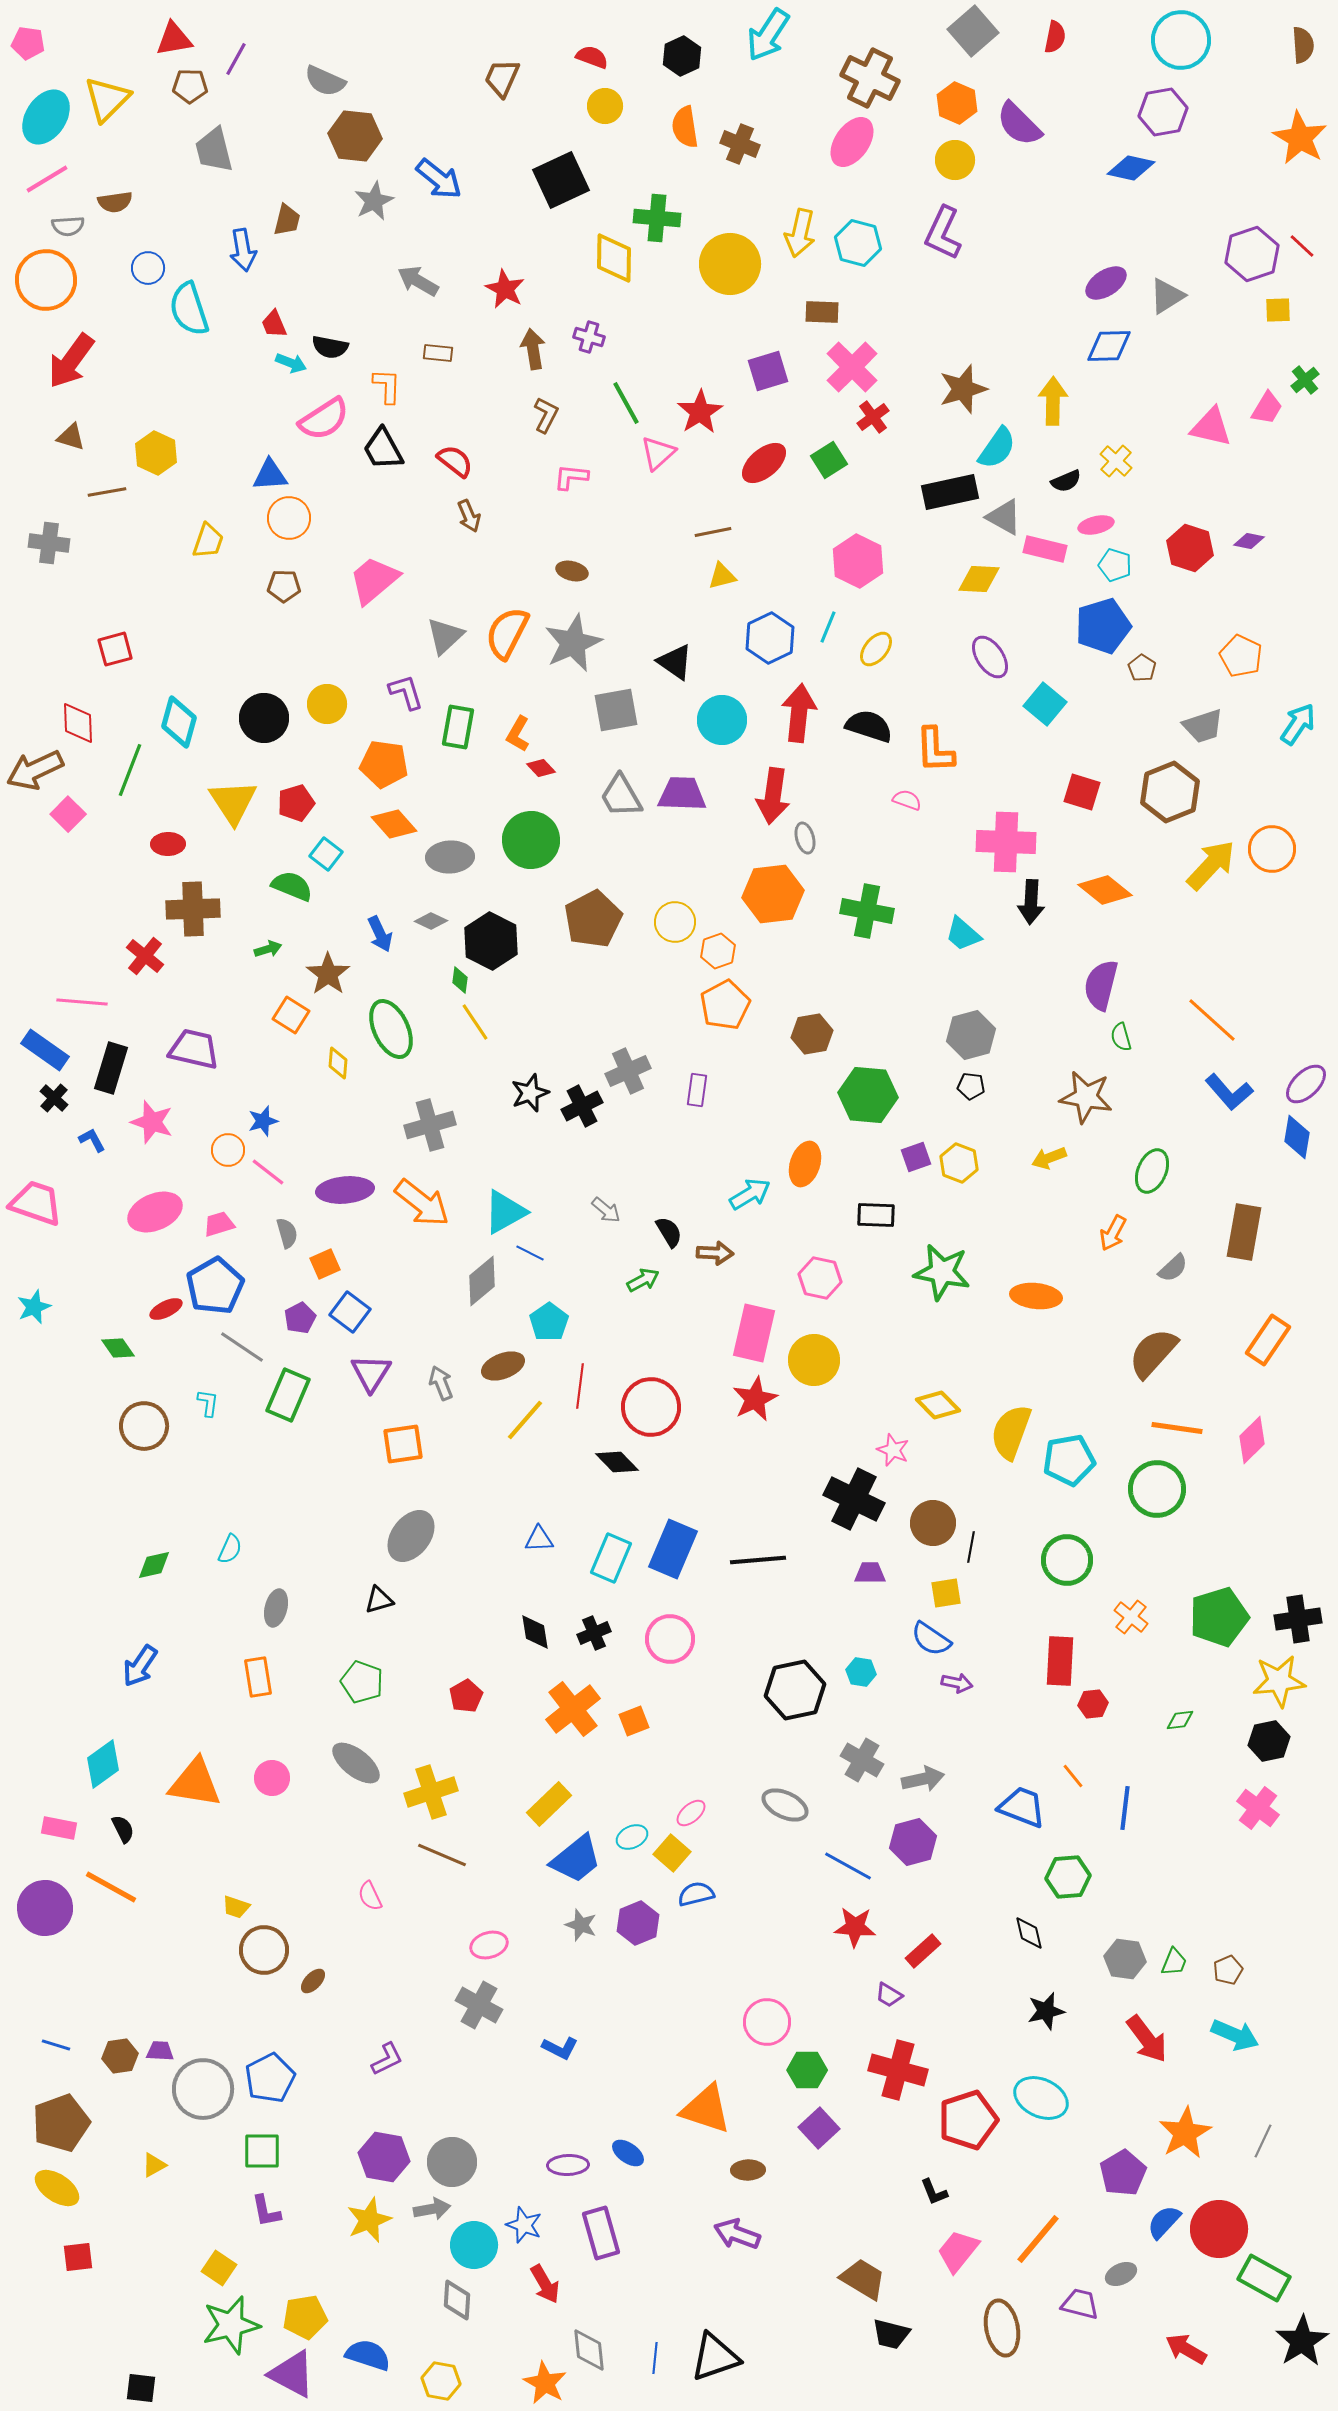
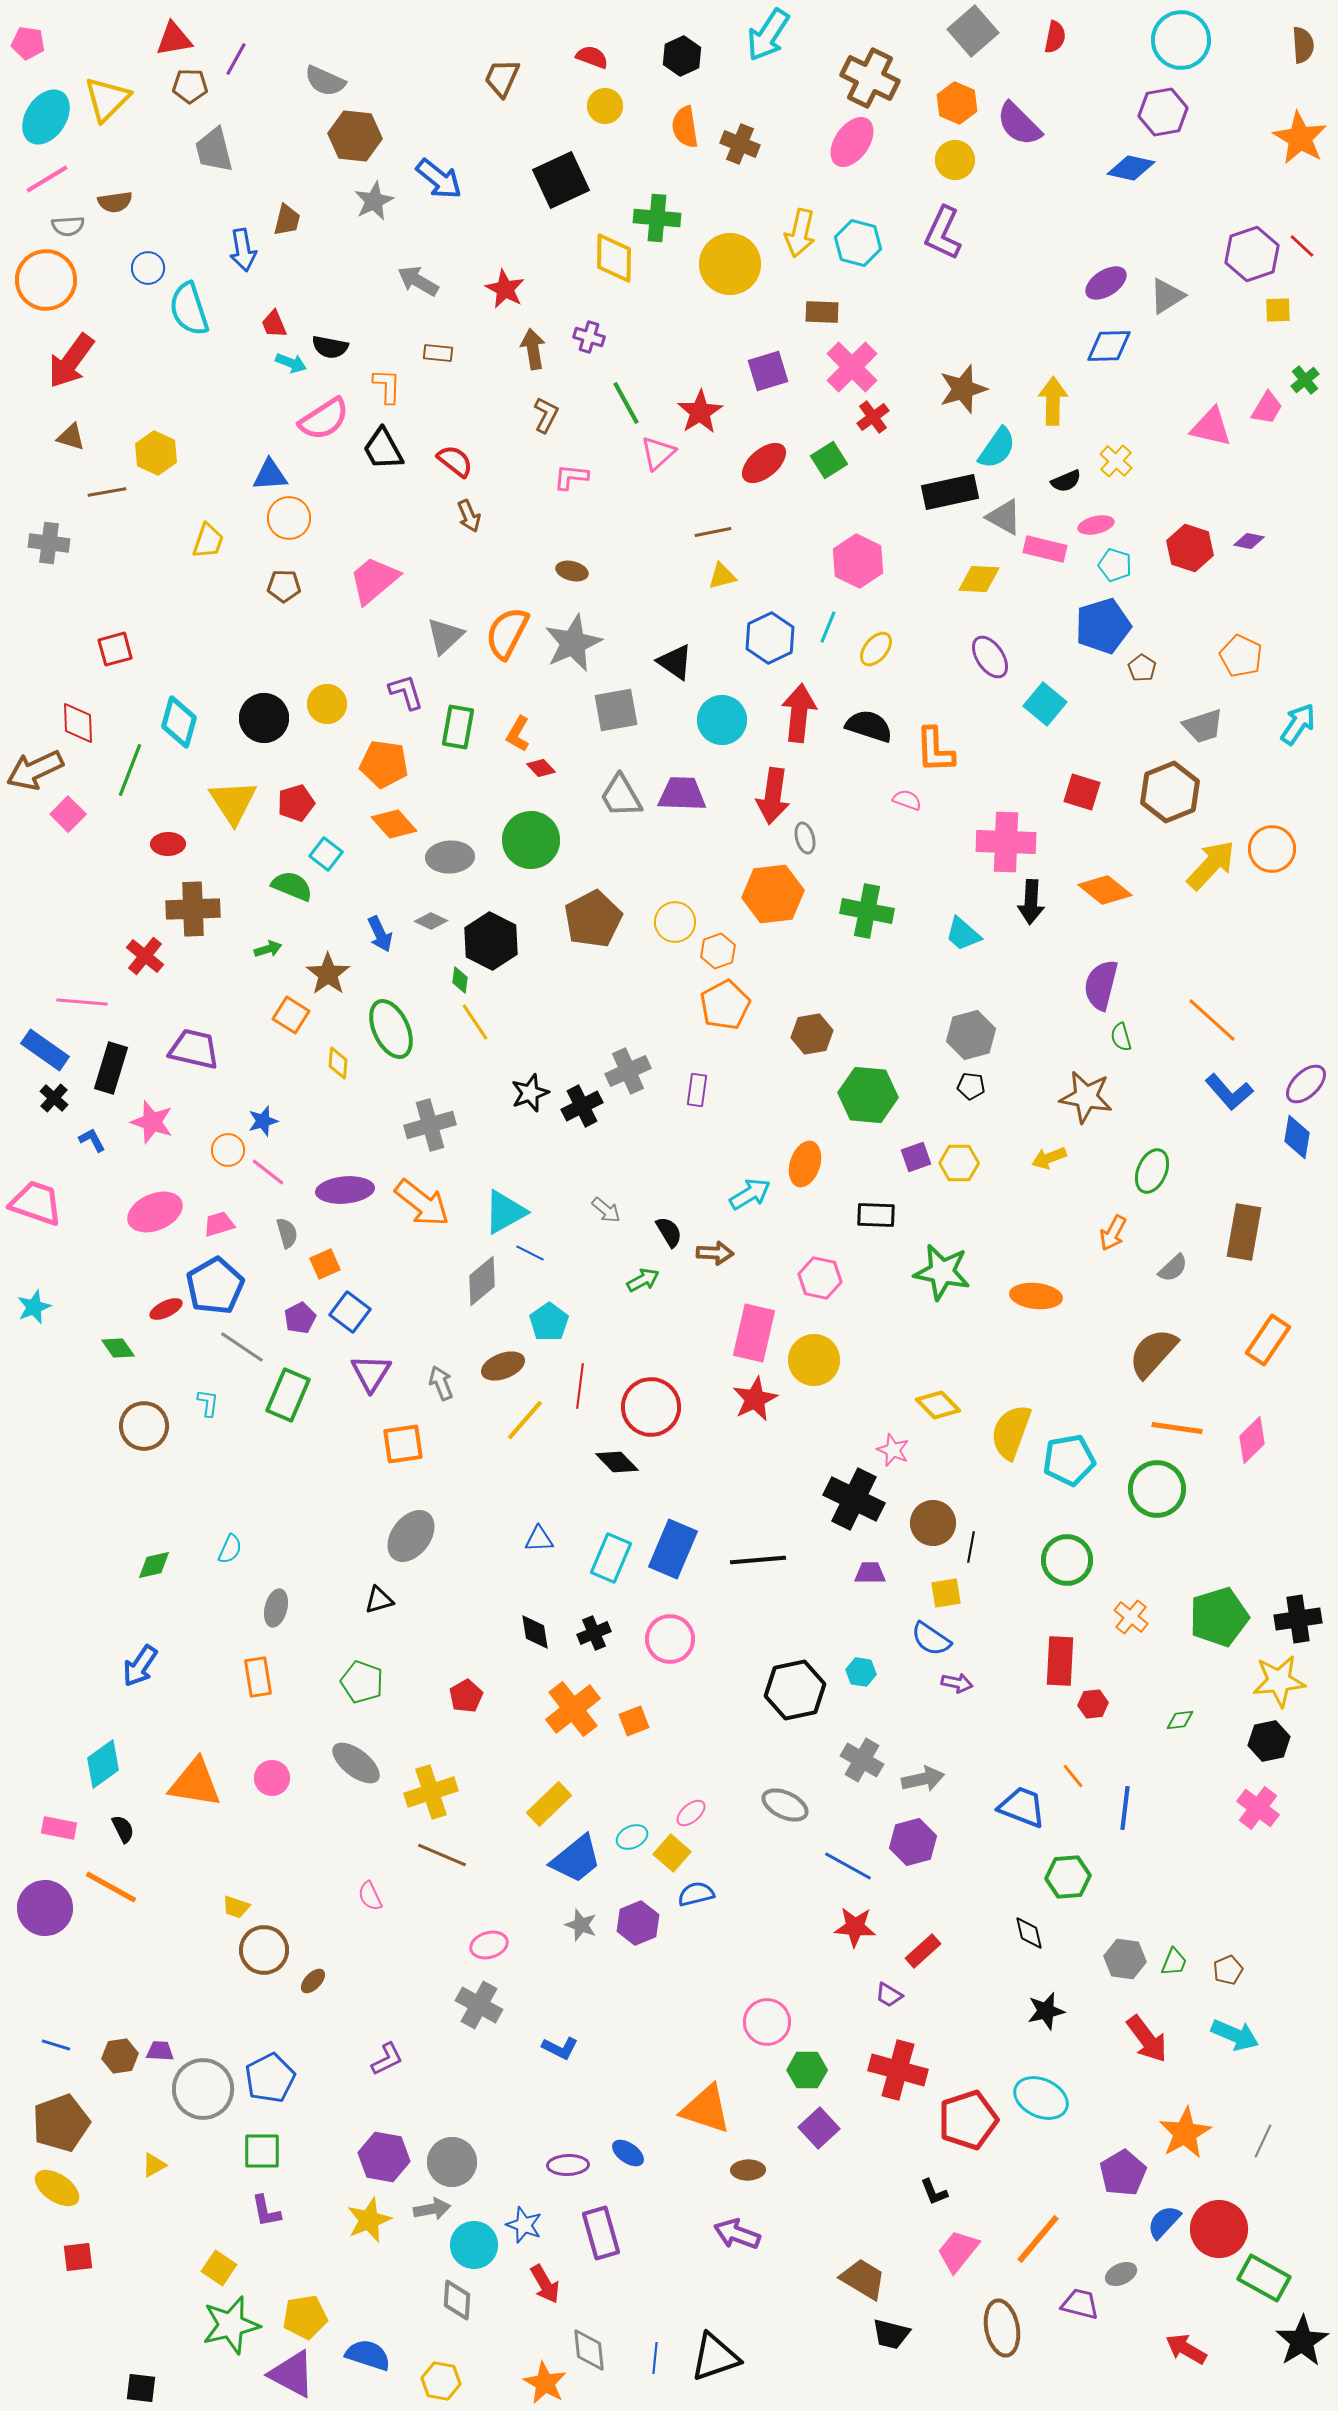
yellow hexagon at (959, 1163): rotated 21 degrees counterclockwise
